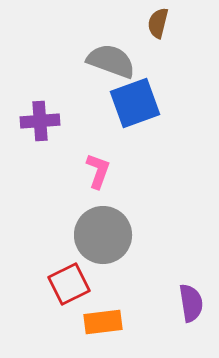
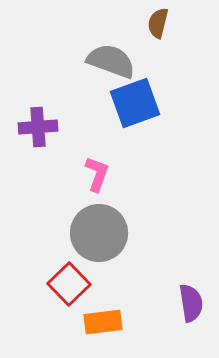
purple cross: moved 2 px left, 6 px down
pink L-shape: moved 1 px left, 3 px down
gray circle: moved 4 px left, 2 px up
red square: rotated 18 degrees counterclockwise
